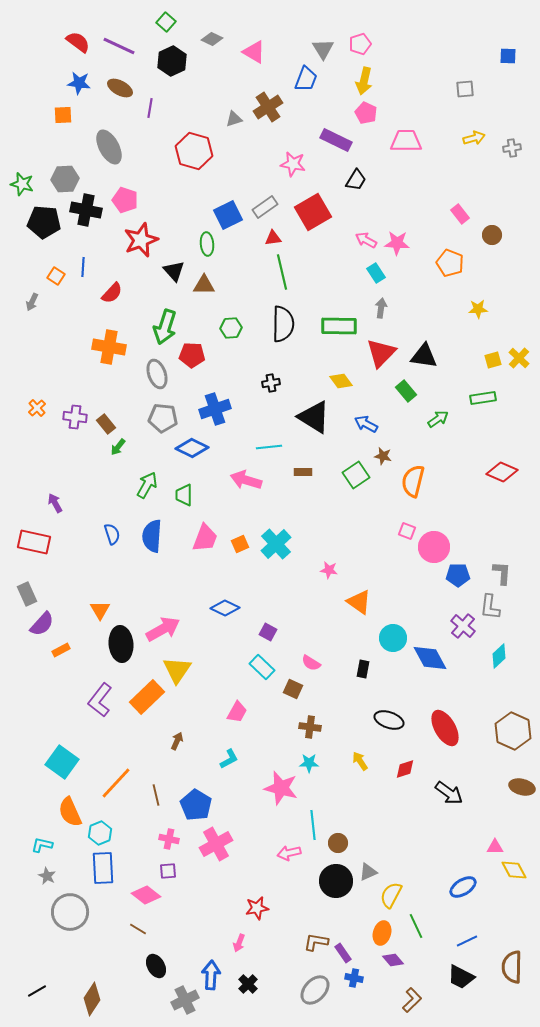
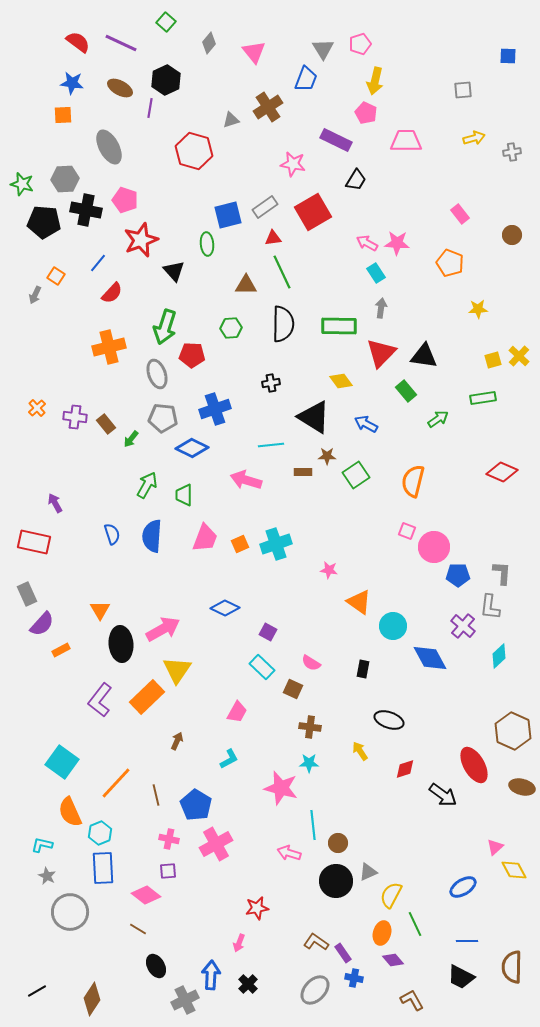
gray diamond at (212, 39): moved 3 px left, 4 px down; rotated 75 degrees counterclockwise
purple line at (119, 46): moved 2 px right, 3 px up
pink triangle at (254, 52): rotated 20 degrees clockwise
black hexagon at (172, 61): moved 6 px left, 19 px down
yellow arrow at (364, 81): moved 11 px right
blue star at (79, 83): moved 7 px left
gray square at (465, 89): moved 2 px left, 1 px down
gray triangle at (234, 119): moved 3 px left, 1 px down
gray cross at (512, 148): moved 4 px down
blue square at (228, 215): rotated 12 degrees clockwise
brown circle at (492, 235): moved 20 px right
pink arrow at (366, 240): moved 1 px right, 3 px down
blue line at (83, 267): moved 15 px right, 4 px up; rotated 36 degrees clockwise
green line at (282, 272): rotated 12 degrees counterclockwise
brown triangle at (204, 285): moved 42 px right
gray arrow at (32, 302): moved 3 px right, 7 px up
orange cross at (109, 347): rotated 24 degrees counterclockwise
yellow cross at (519, 358): moved 2 px up
green arrow at (118, 447): moved 13 px right, 8 px up
cyan line at (269, 447): moved 2 px right, 2 px up
brown star at (383, 456): moved 56 px left; rotated 12 degrees counterclockwise
cyan cross at (276, 544): rotated 24 degrees clockwise
cyan circle at (393, 638): moved 12 px up
red ellipse at (445, 728): moved 29 px right, 37 px down
yellow arrow at (360, 761): moved 10 px up
black arrow at (449, 793): moved 6 px left, 2 px down
pink triangle at (495, 847): rotated 42 degrees counterclockwise
pink arrow at (289, 853): rotated 30 degrees clockwise
green line at (416, 926): moved 1 px left, 2 px up
blue line at (467, 941): rotated 25 degrees clockwise
brown L-shape at (316, 942): rotated 25 degrees clockwise
brown L-shape at (412, 1000): rotated 75 degrees counterclockwise
